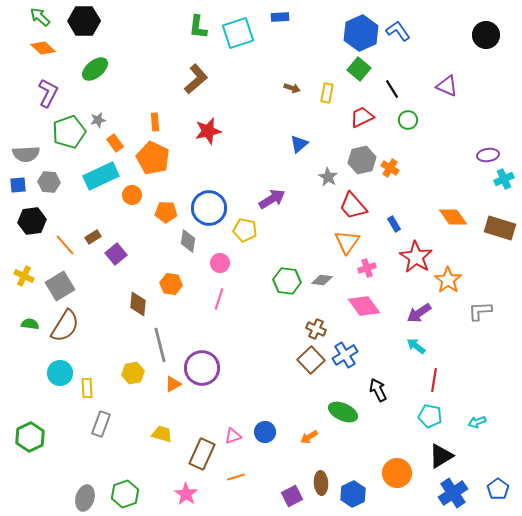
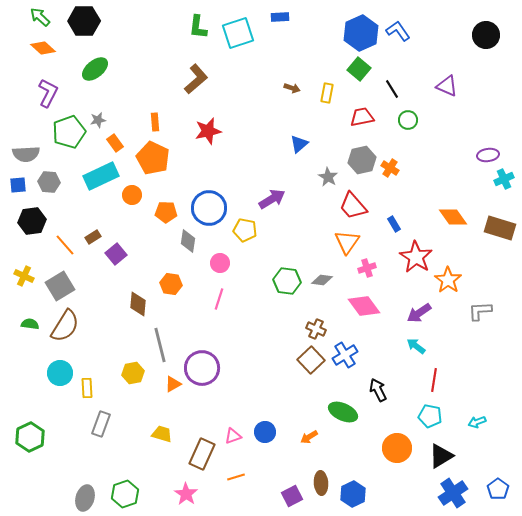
red trapezoid at (362, 117): rotated 15 degrees clockwise
orange circle at (397, 473): moved 25 px up
